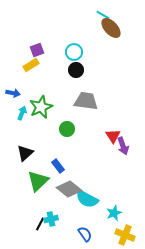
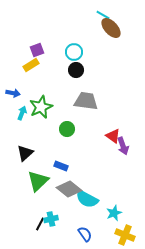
red triangle: rotated 21 degrees counterclockwise
blue rectangle: moved 3 px right; rotated 32 degrees counterclockwise
